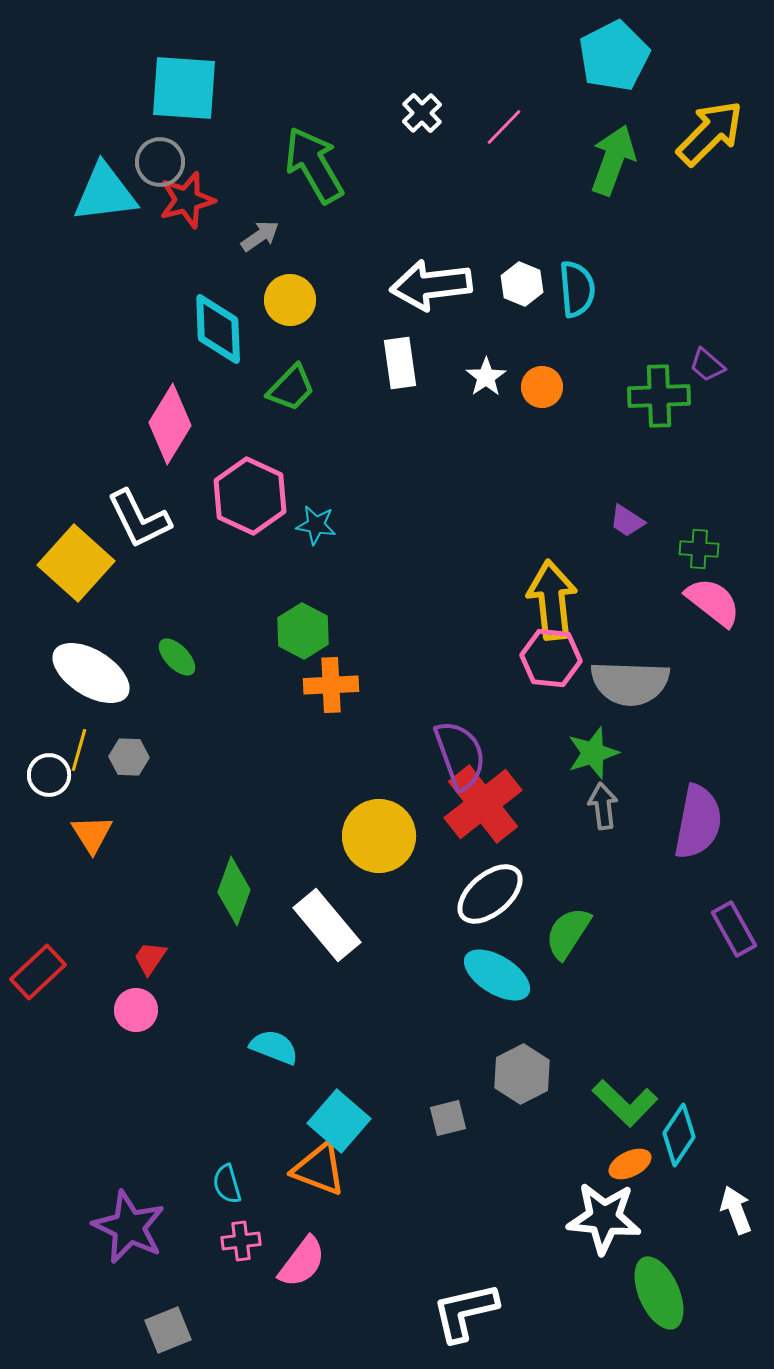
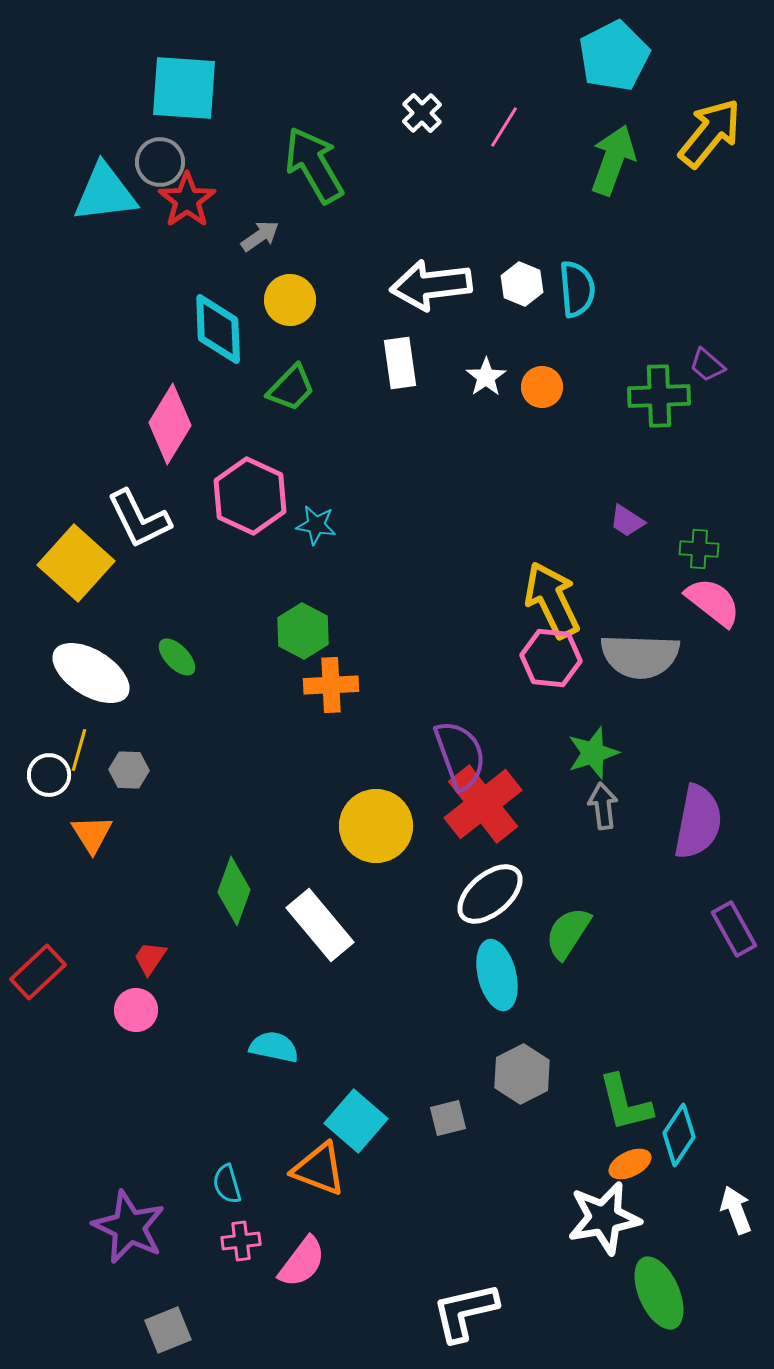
pink line at (504, 127): rotated 12 degrees counterclockwise
yellow arrow at (710, 133): rotated 6 degrees counterclockwise
red star at (187, 200): rotated 20 degrees counterclockwise
yellow arrow at (552, 600): rotated 20 degrees counterclockwise
gray semicircle at (630, 683): moved 10 px right, 27 px up
gray hexagon at (129, 757): moved 13 px down
yellow circle at (379, 836): moved 3 px left, 10 px up
white rectangle at (327, 925): moved 7 px left
cyan ellipse at (497, 975): rotated 44 degrees clockwise
cyan semicircle at (274, 1047): rotated 9 degrees counterclockwise
green L-shape at (625, 1103): rotated 32 degrees clockwise
cyan square at (339, 1121): moved 17 px right
white star at (604, 1218): rotated 16 degrees counterclockwise
